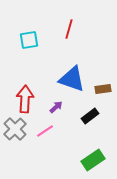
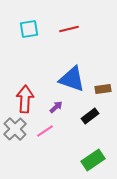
red line: rotated 60 degrees clockwise
cyan square: moved 11 px up
